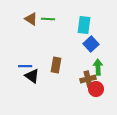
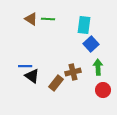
brown rectangle: moved 18 px down; rotated 28 degrees clockwise
brown cross: moved 15 px left, 7 px up
red circle: moved 7 px right, 1 px down
